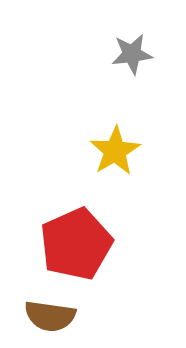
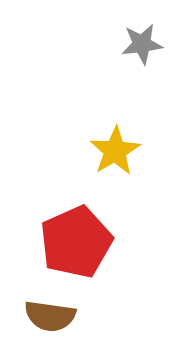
gray star: moved 10 px right, 10 px up
red pentagon: moved 2 px up
